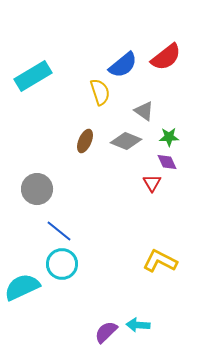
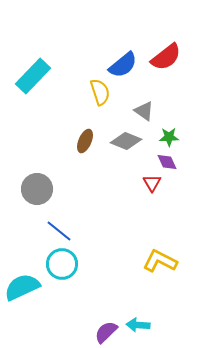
cyan rectangle: rotated 15 degrees counterclockwise
